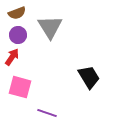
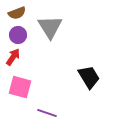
red arrow: moved 1 px right
